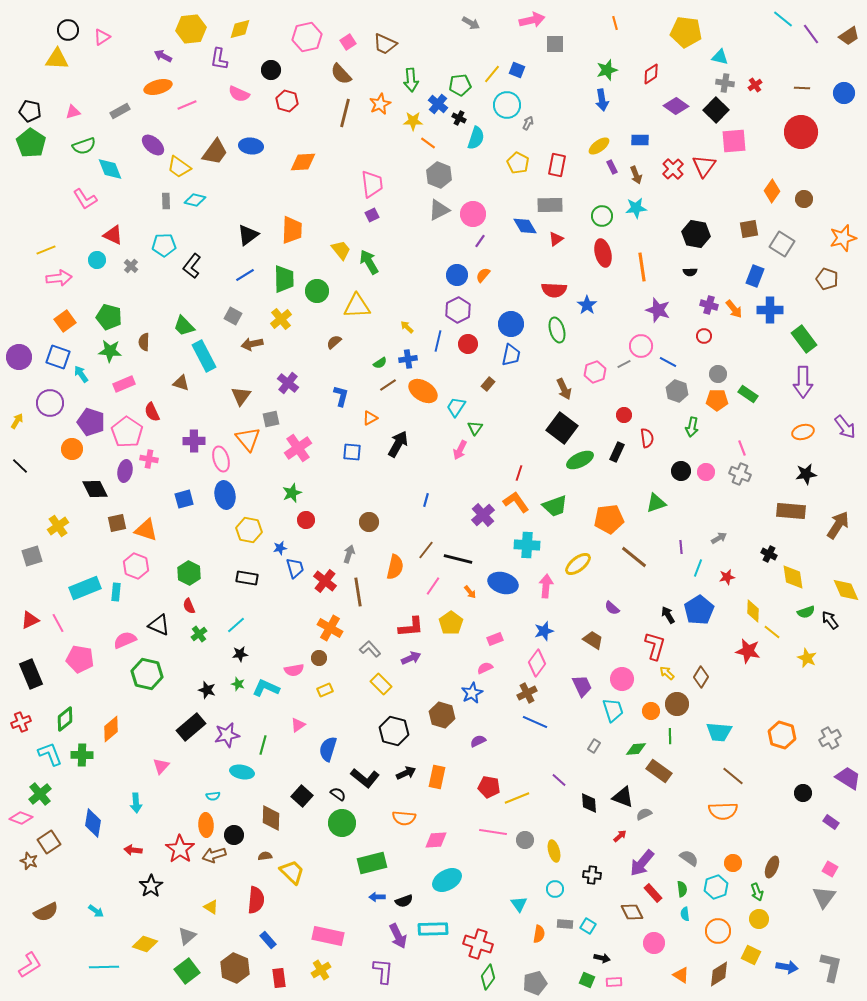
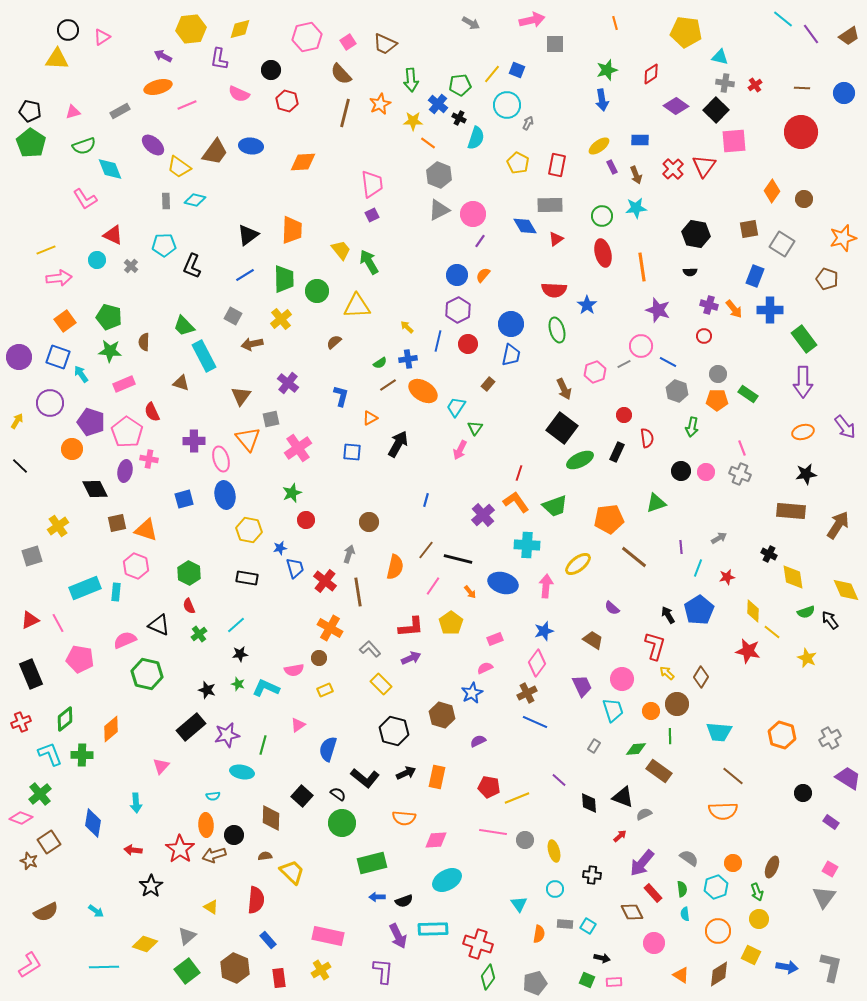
black L-shape at (192, 266): rotated 15 degrees counterclockwise
